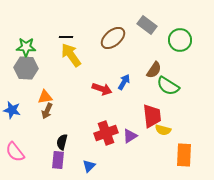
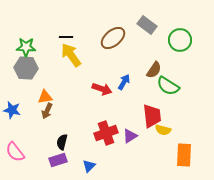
purple rectangle: rotated 66 degrees clockwise
